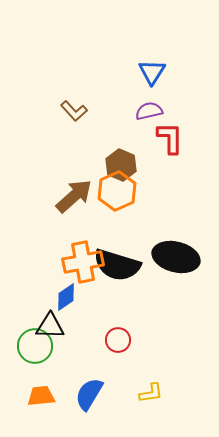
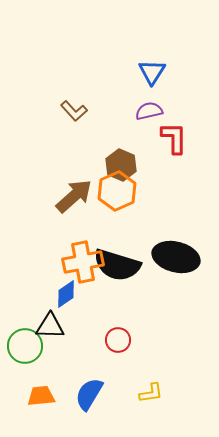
red L-shape: moved 4 px right
blue diamond: moved 3 px up
green circle: moved 10 px left
